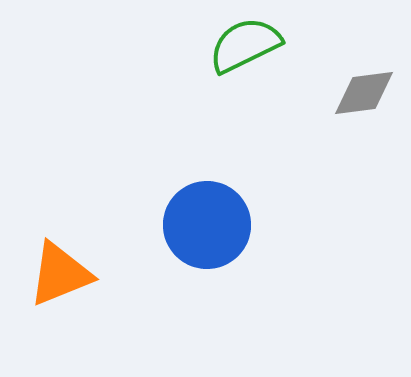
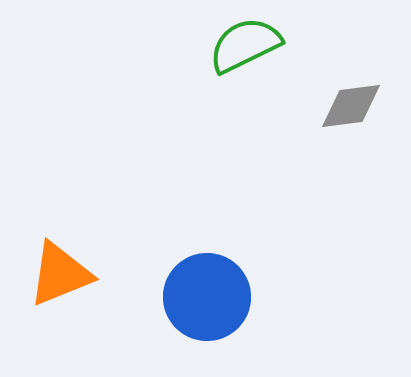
gray diamond: moved 13 px left, 13 px down
blue circle: moved 72 px down
